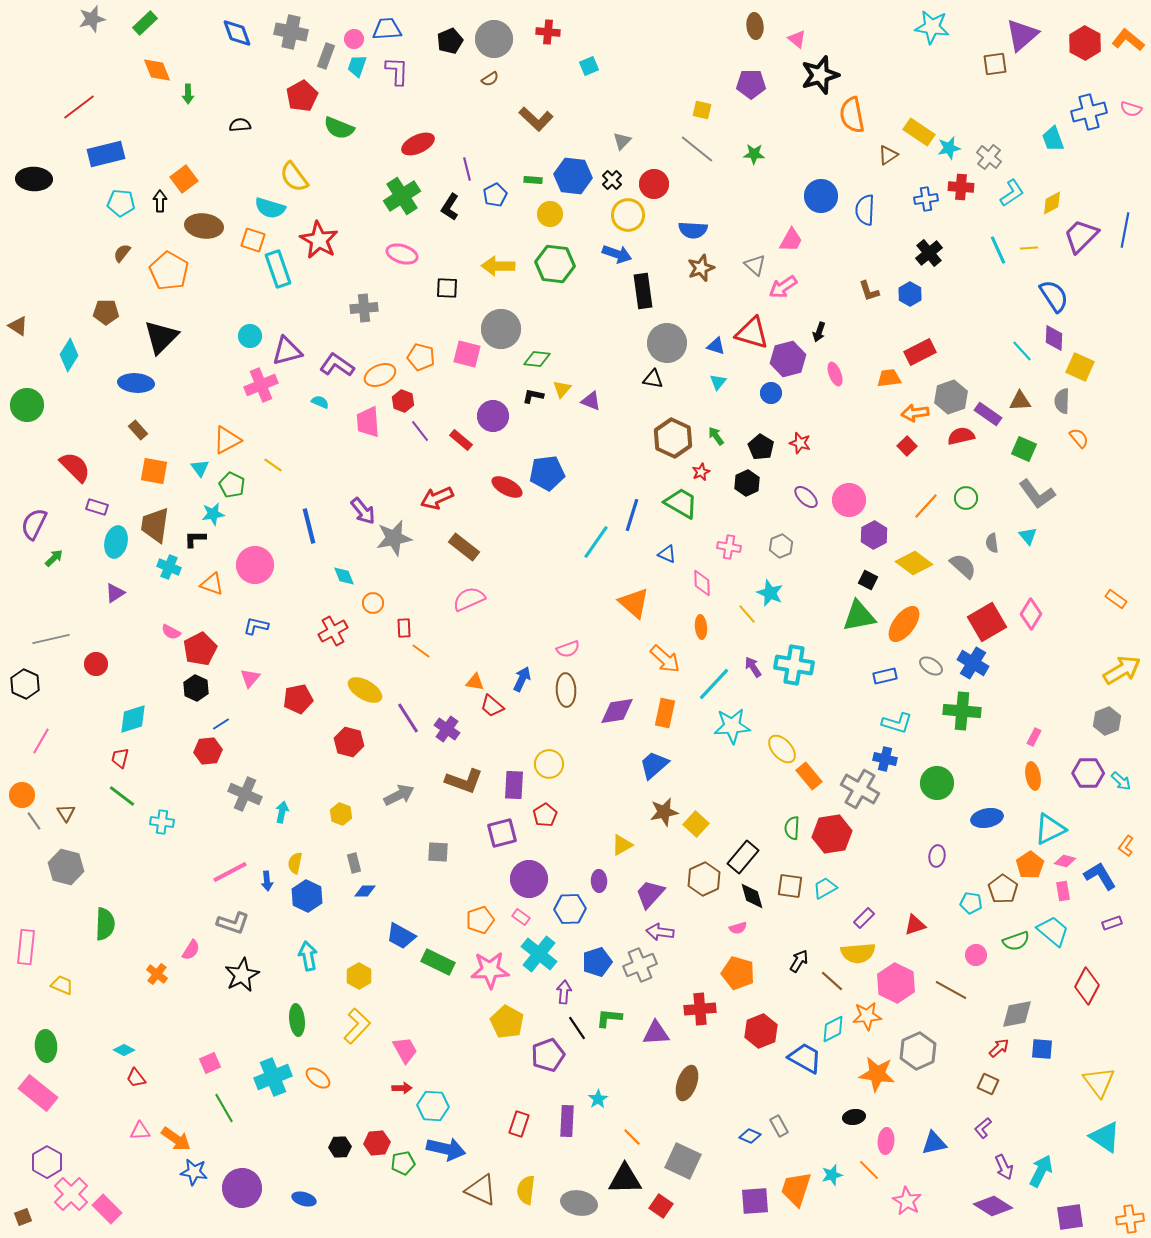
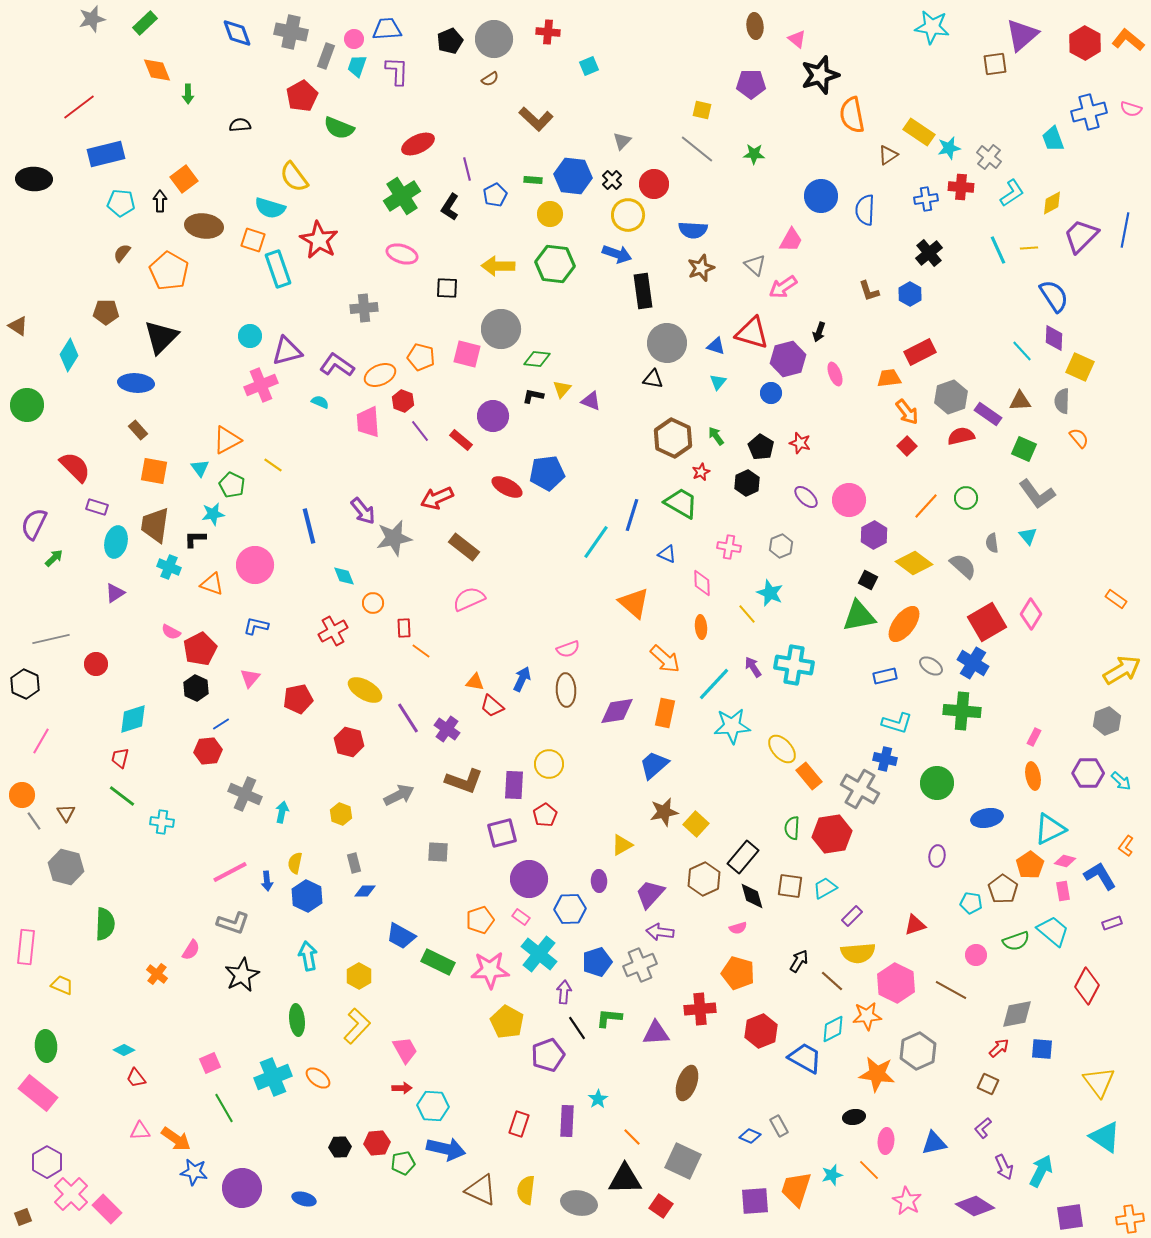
orange arrow at (915, 413): moved 8 px left, 1 px up; rotated 120 degrees counterclockwise
purple rectangle at (864, 918): moved 12 px left, 2 px up
purple diamond at (993, 1206): moved 18 px left
